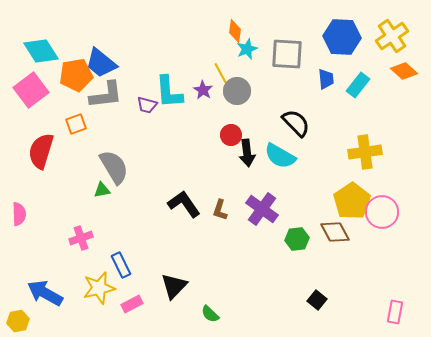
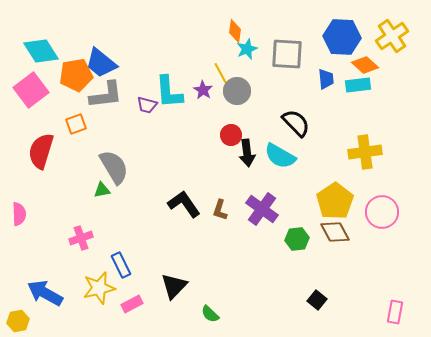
orange diamond at (404, 71): moved 39 px left, 6 px up
cyan rectangle at (358, 85): rotated 45 degrees clockwise
yellow pentagon at (352, 201): moved 17 px left
